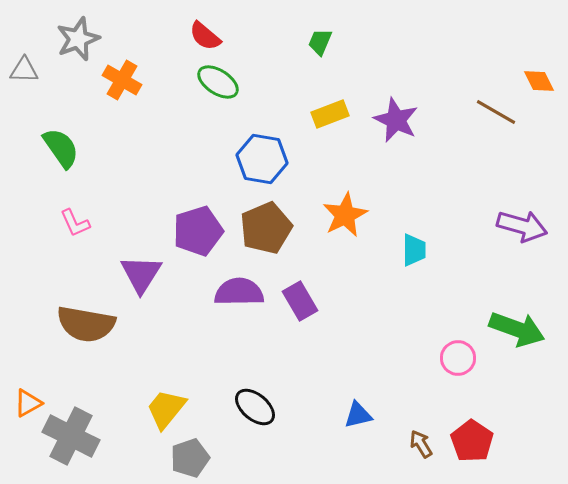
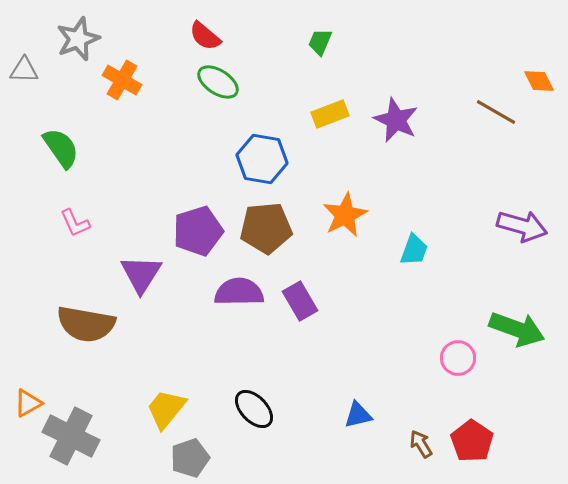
brown pentagon: rotated 18 degrees clockwise
cyan trapezoid: rotated 20 degrees clockwise
black ellipse: moved 1 px left, 2 px down; rotated 6 degrees clockwise
